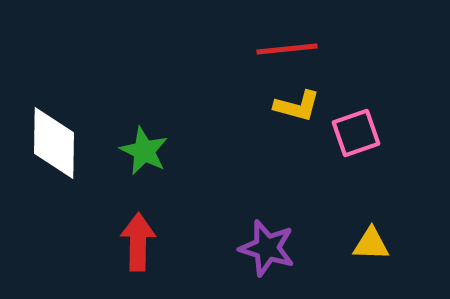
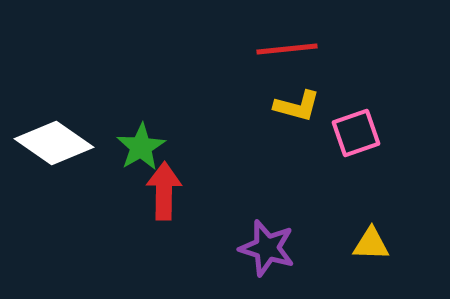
white diamond: rotated 56 degrees counterclockwise
green star: moved 3 px left, 4 px up; rotated 15 degrees clockwise
red arrow: moved 26 px right, 51 px up
